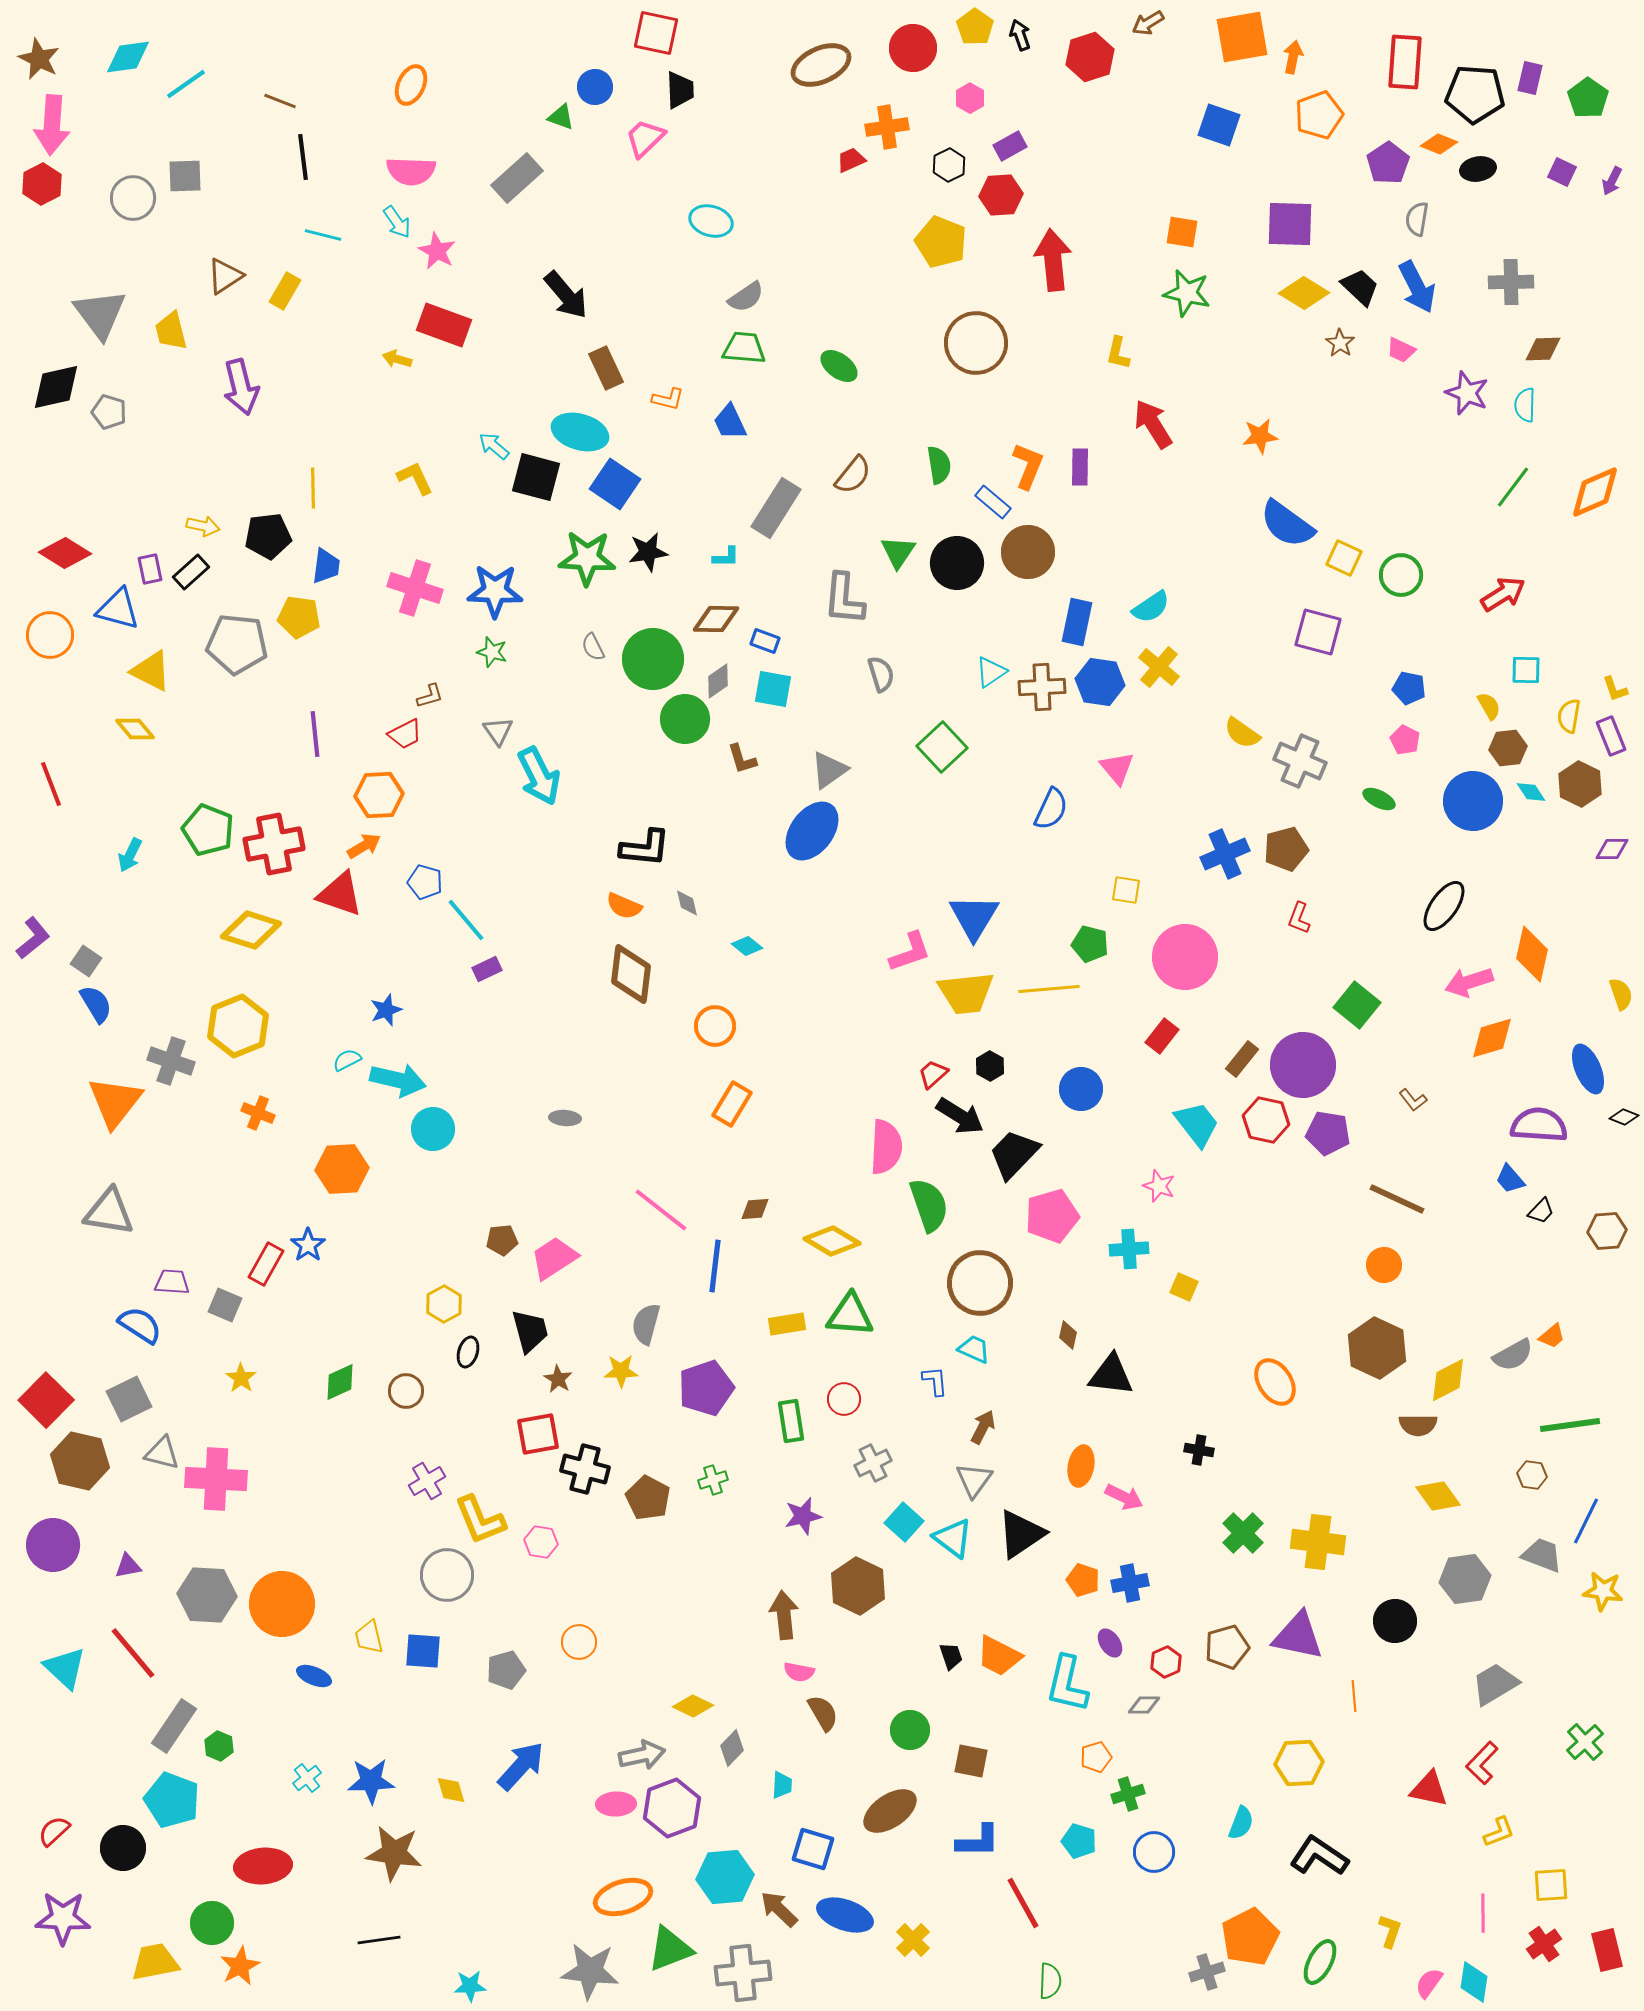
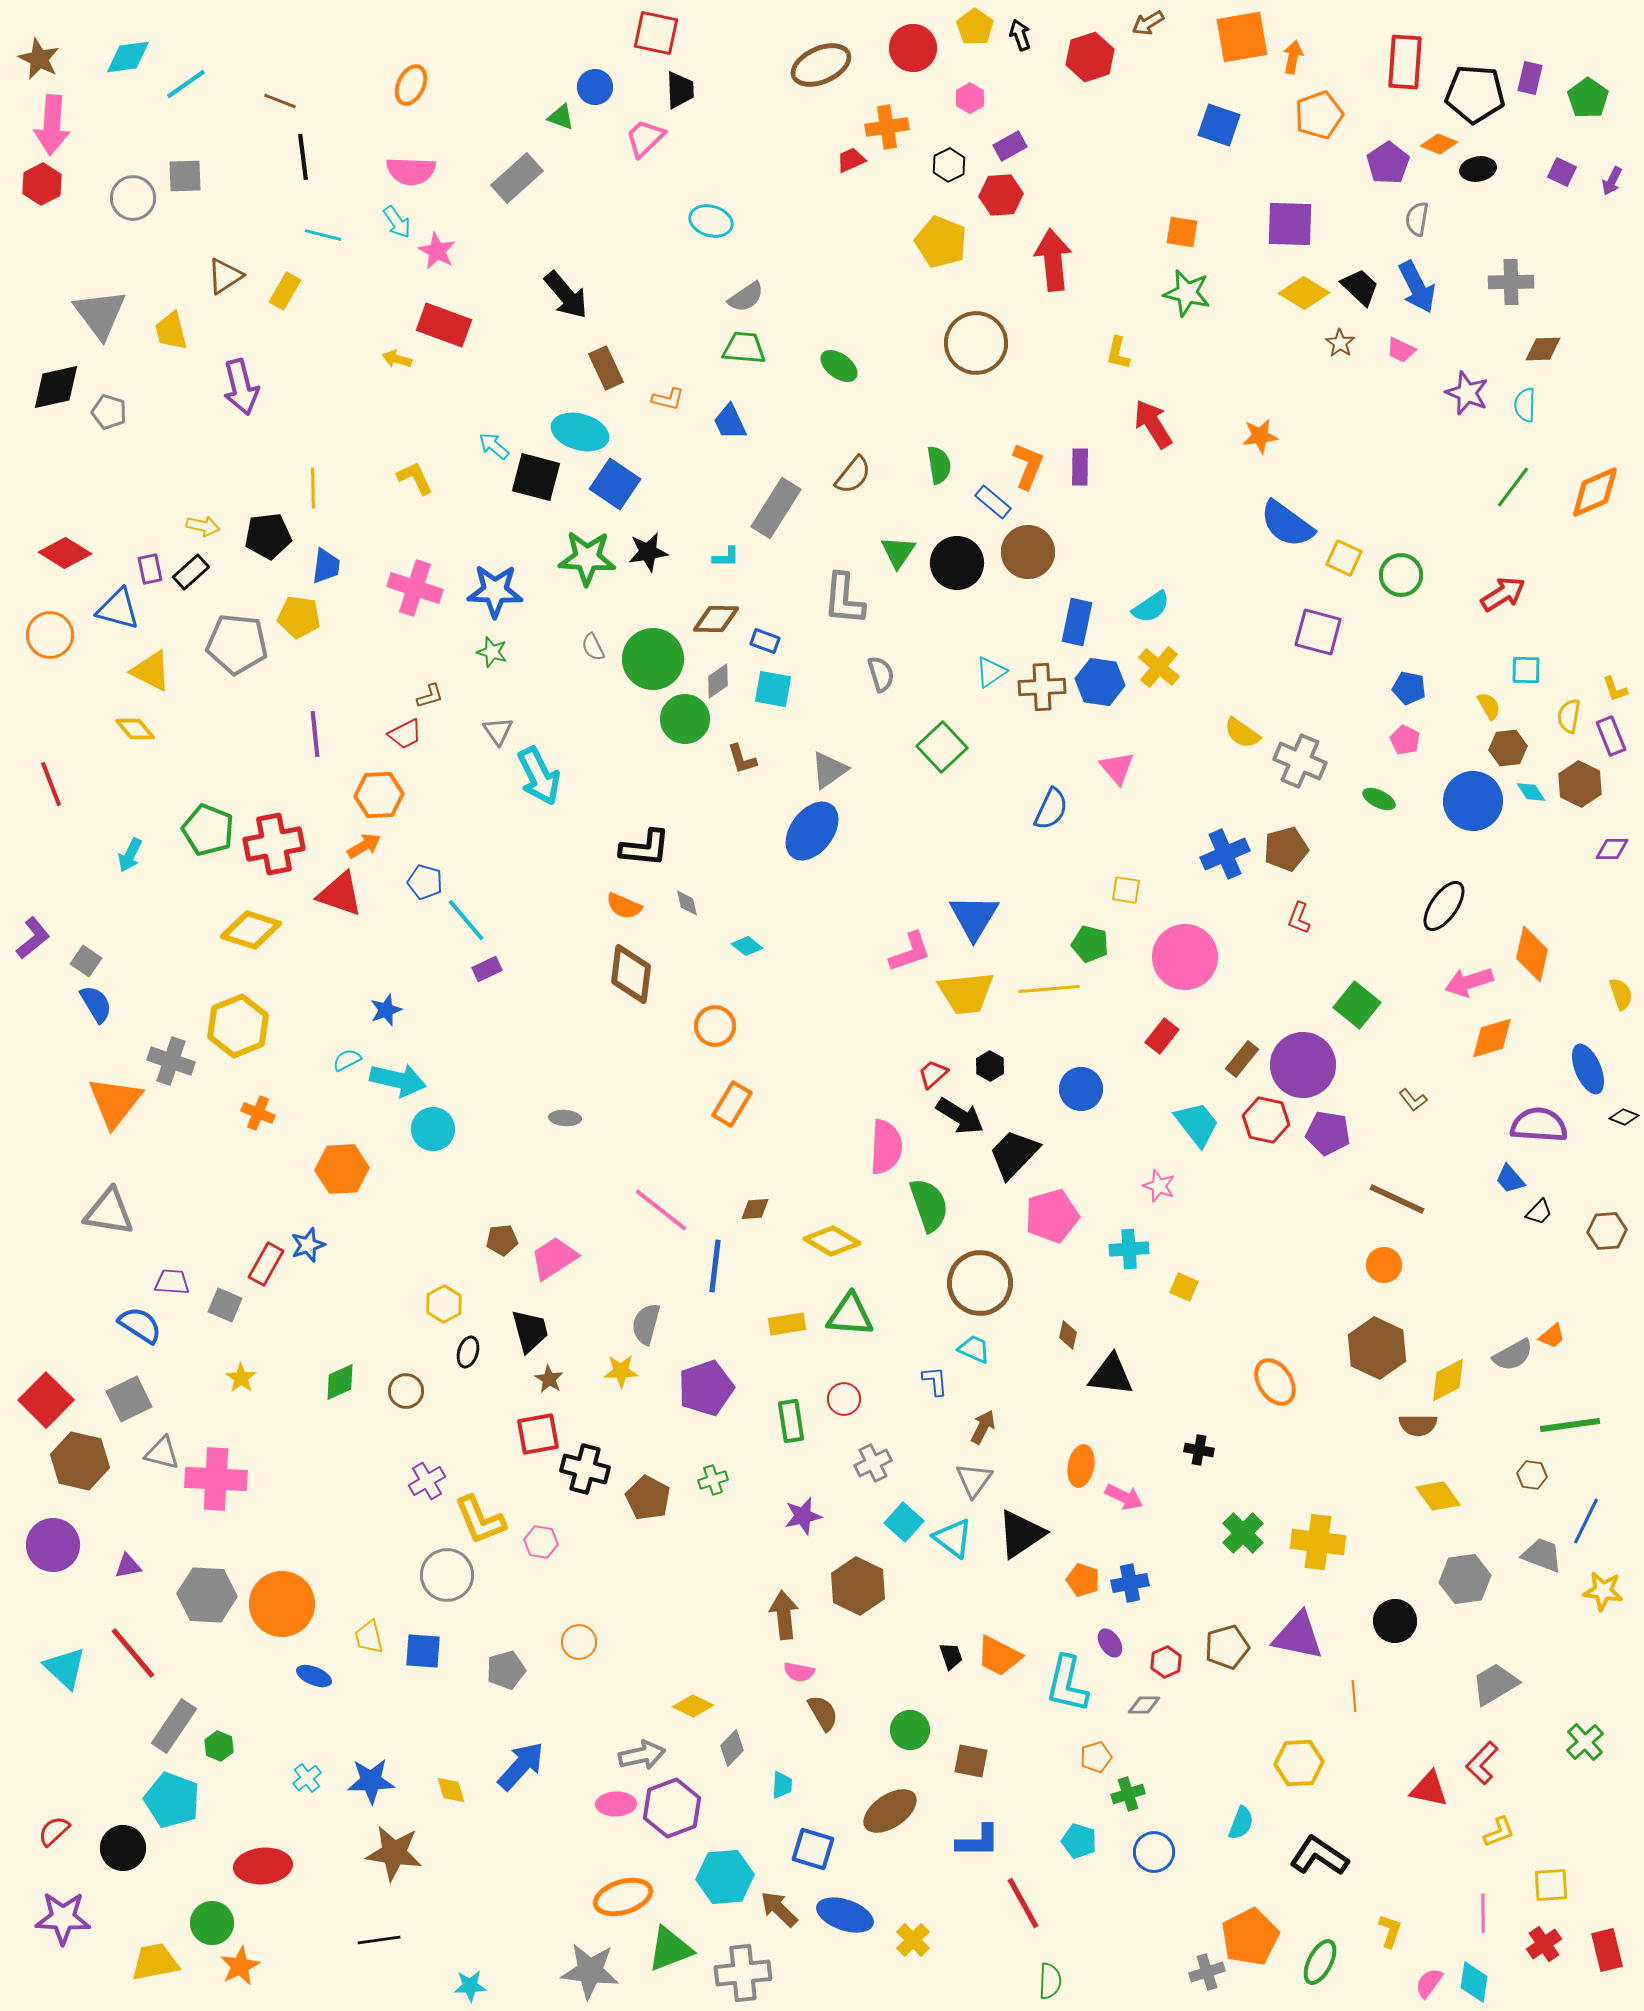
black trapezoid at (1541, 1211): moved 2 px left, 1 px down
blue star at (308, 1245): rotated 16 degrees clockwise
brown star at (558, 1379): moved 9 px left
